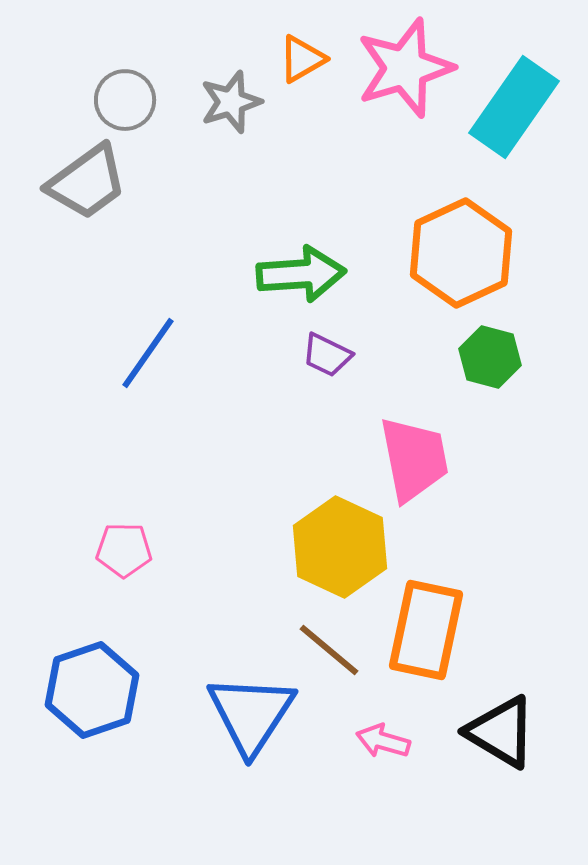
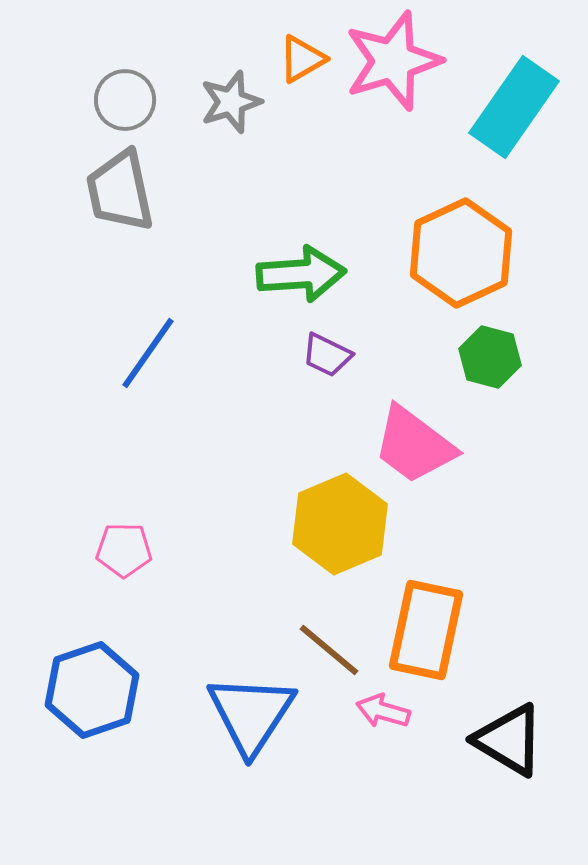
pink star: moved 12 px left, 7 px up
gray trapezoid: moved 33 px right, 9 px down; rotated 114 degrees clockwise
pink trapezoid: moved 14 px up; rotated 138 degrees clockwise
yellow hexagon: moved 23 px up; rotated 12 degrees clockwise
black triangle: moved 8 px right, 8 px down
pink arrow: moved 30 px up
